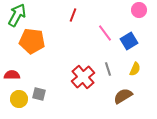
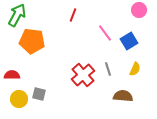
red cross: moved 2 px up
brown semicircle: rotated 36 degrees clockwise
